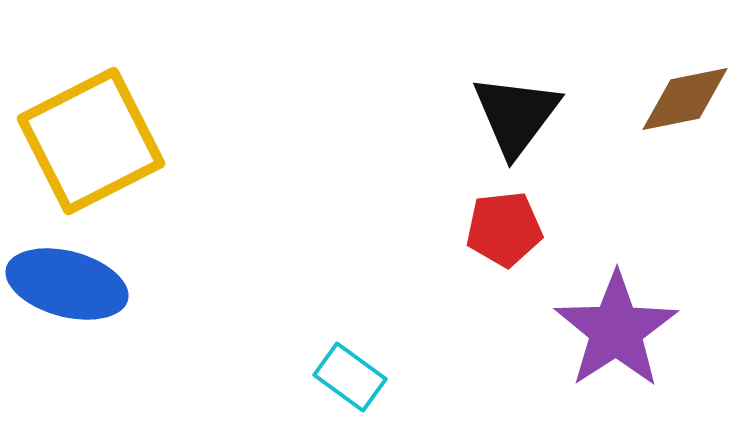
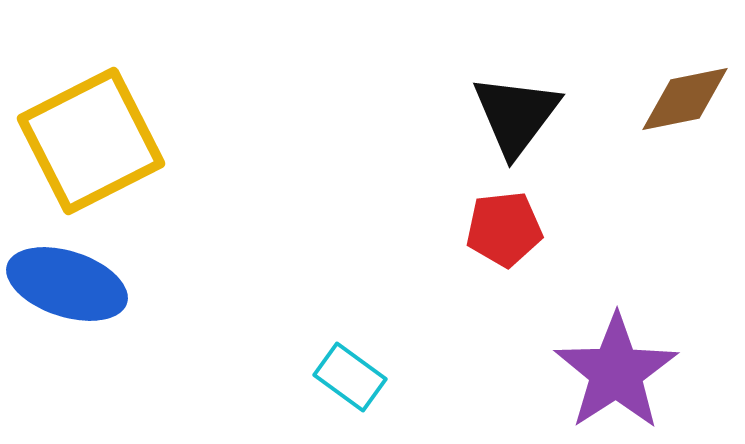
blue ellipse: rotated 3 degrees clockwise
purple star: moved 42 px down
